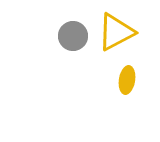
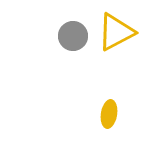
yellow ellipse: moved 18 px left, 34 px down
